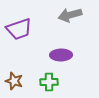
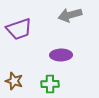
green cross: moved 1 px right, 2 px down
